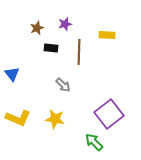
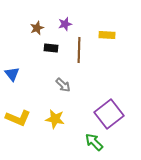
brown line: moved 2 px up
